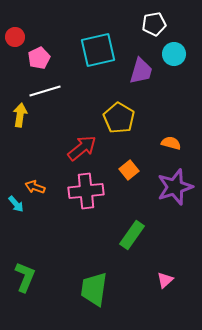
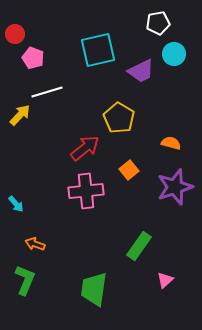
white pentagon: moved 4 px right, 1 px up
red circle: moved 3 px up
pink pentagon: moved 6 px left; rotated 25 degrees counterclockwise
purple trapezoid: rotated 48 degrees clockwise
white line: moved 2 px right, 1 px down
yellow arrow: rotated 35 degrees clockwise
red arrow: moved 3 px right
orange arrow: moved 57 px down
green rectangle: moved 7 px right, 11 px down
green L-shape: moved 3 px down
